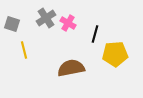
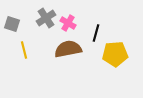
black line: moved 1 px right, 1 px up
brown semicircle: moved 3 px left, 19 px up
